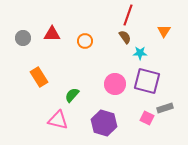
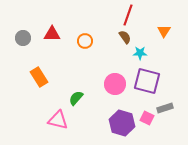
green semicircle: moved 4 px right, 3 px down
purple hexagon: moved 18 px right
